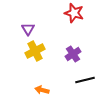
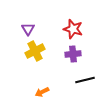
red star: moved 1 px left, 16 px down
purple cross: rotated 28 degrees clockwise
orange arrow: moved 2 px down; rotated 40 degrees counterclockwise
